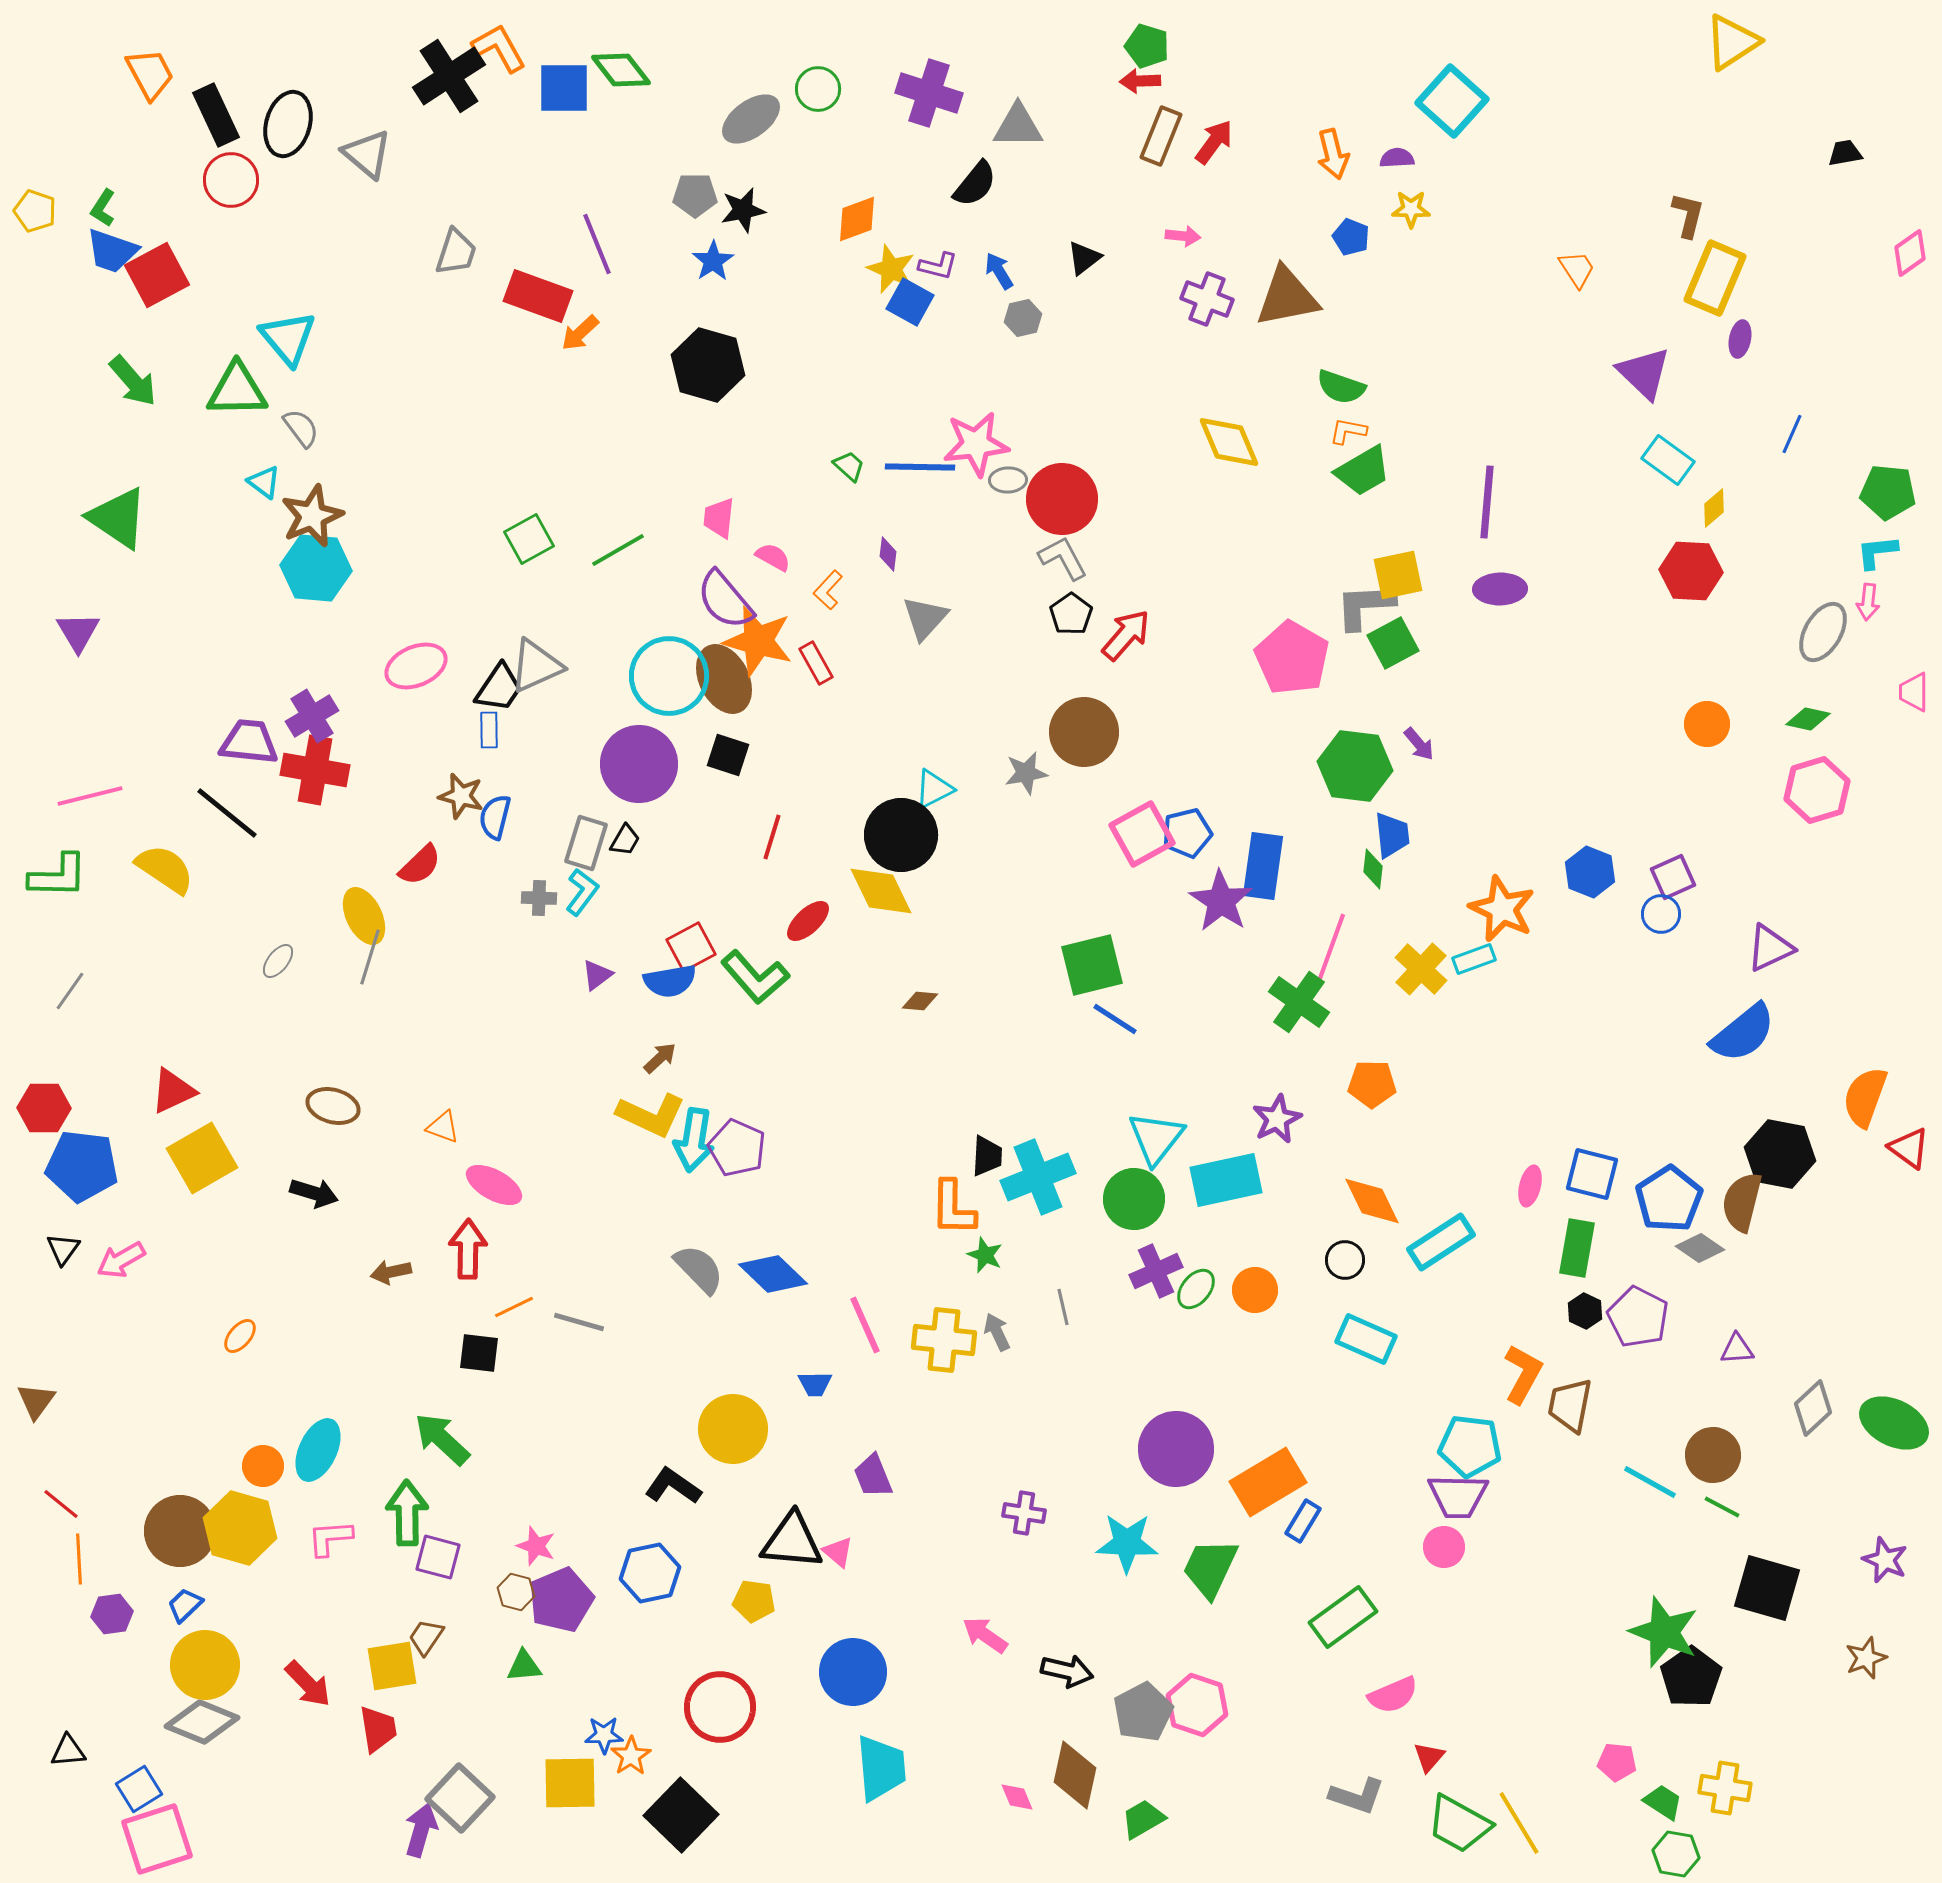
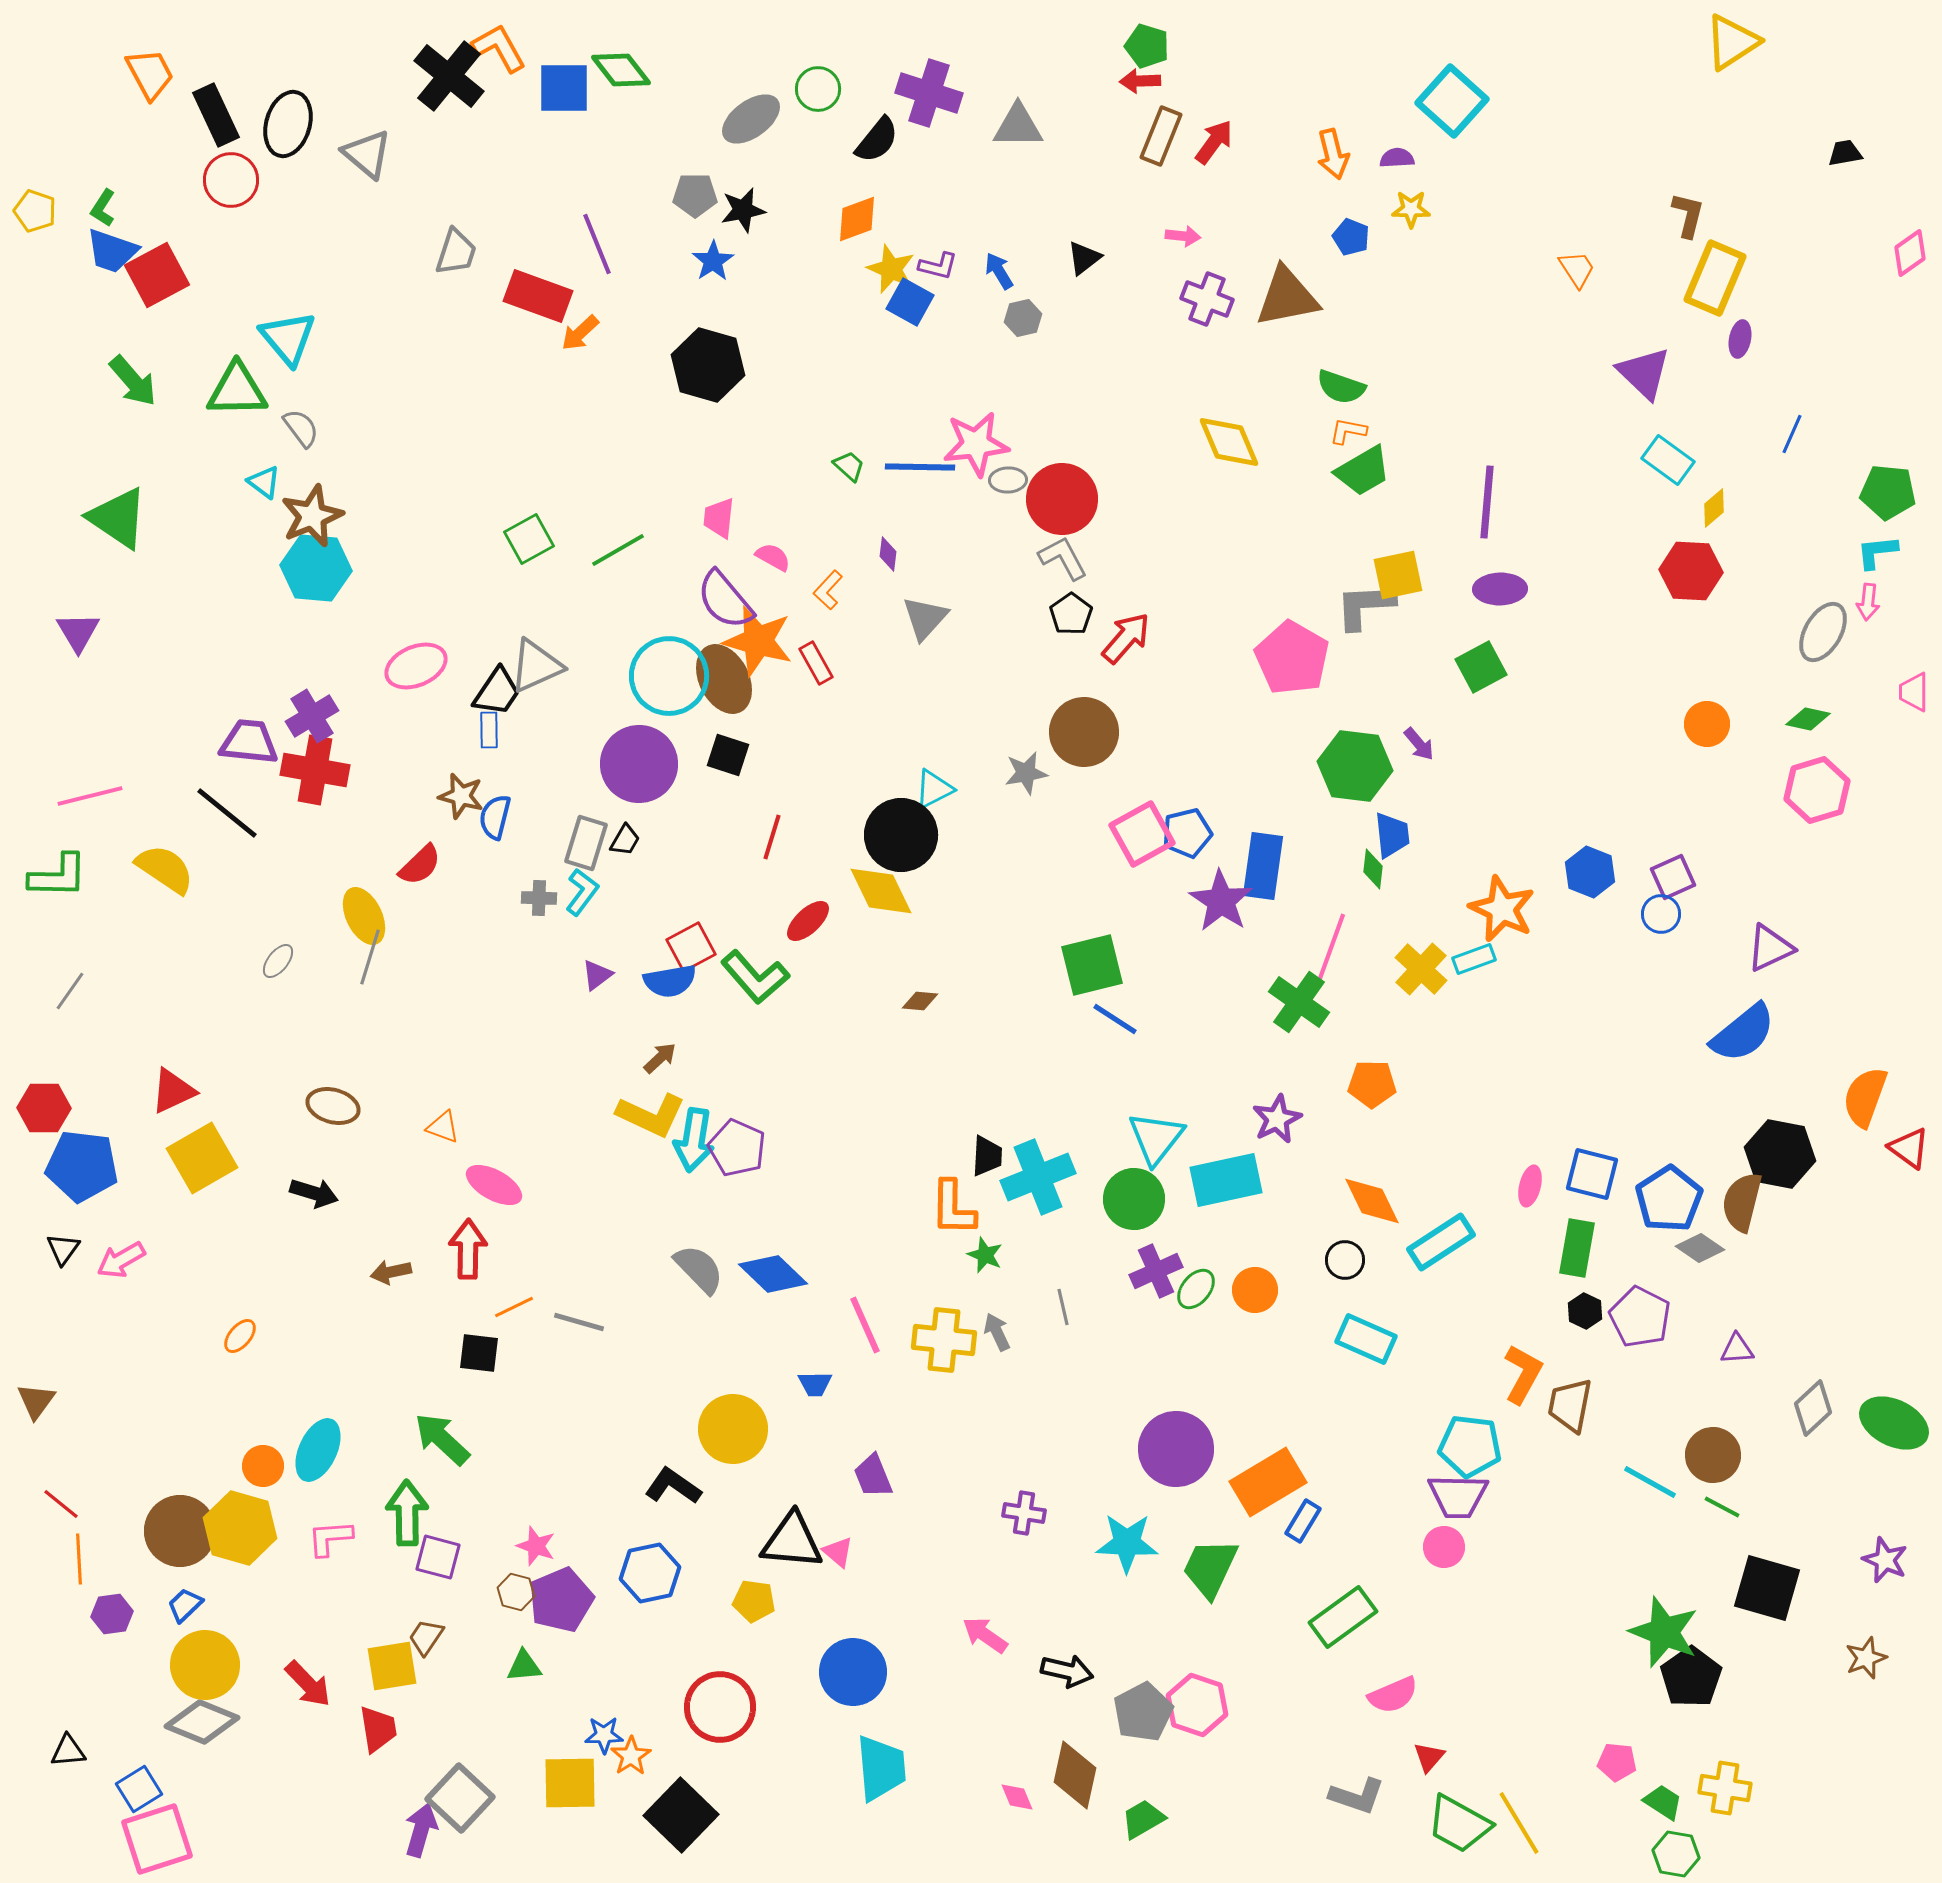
black cross at (449, 76): rotated 18 degrees counterclockwise
black semicircle at (975, 184): moved 98 px left, 44 px up
red arrow at (1126, 635): moved 3 px down
green square at (1393, 643): moved 88 px right, 24 px down
black trapezoid at (499, 688): moved 2 px left, 4 px down
purple pentagon at (1638, 1317): moved 2 px right
